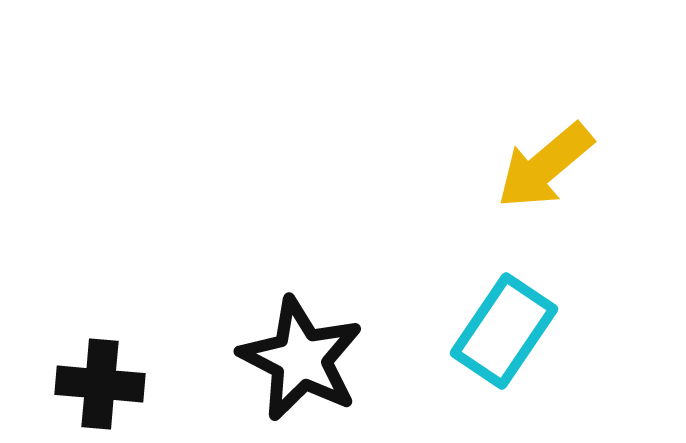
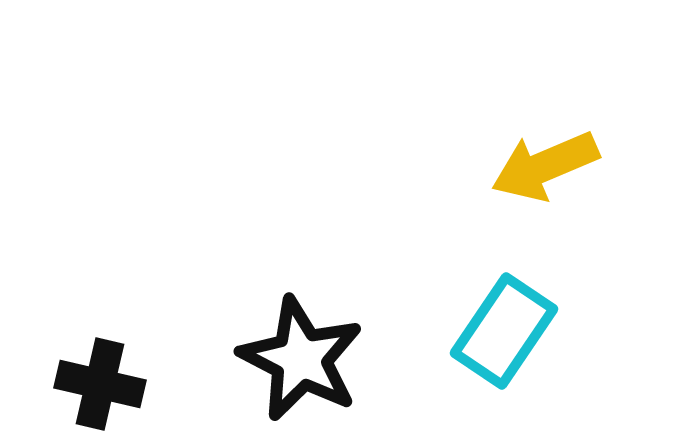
yellow arrow: rotated 17 degrees clockwise
black cross: rotated 8 degrees clockwise
